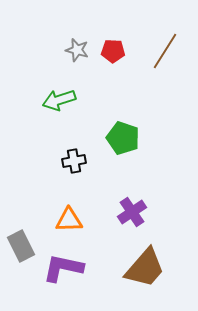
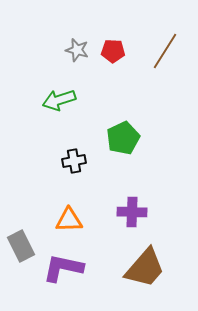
green pentagon: rotated 28 degrees clockwise
purple cross: rotated 36 degrees clockwise
